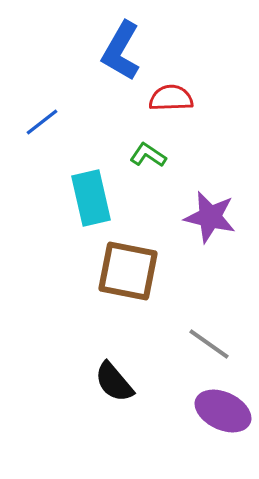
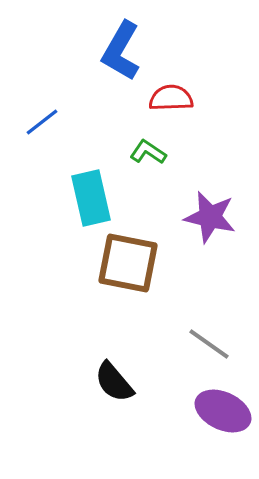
green L-shape: moved 3 px up
brown square: moved 8 px up
